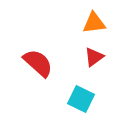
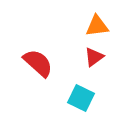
orange triangle: moved 3 px right, 3 px down
cyan square: moved 1 px up
